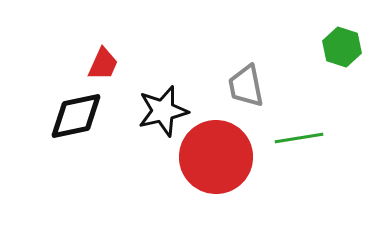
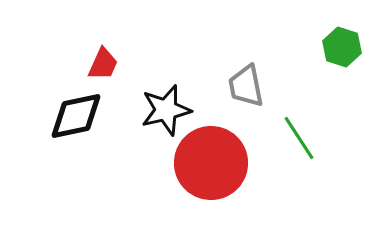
black star: moved 3 px right, 1 px up
green line: rotated 66 degrees clockwise
red circle: moved 5 px left, 6 px down
